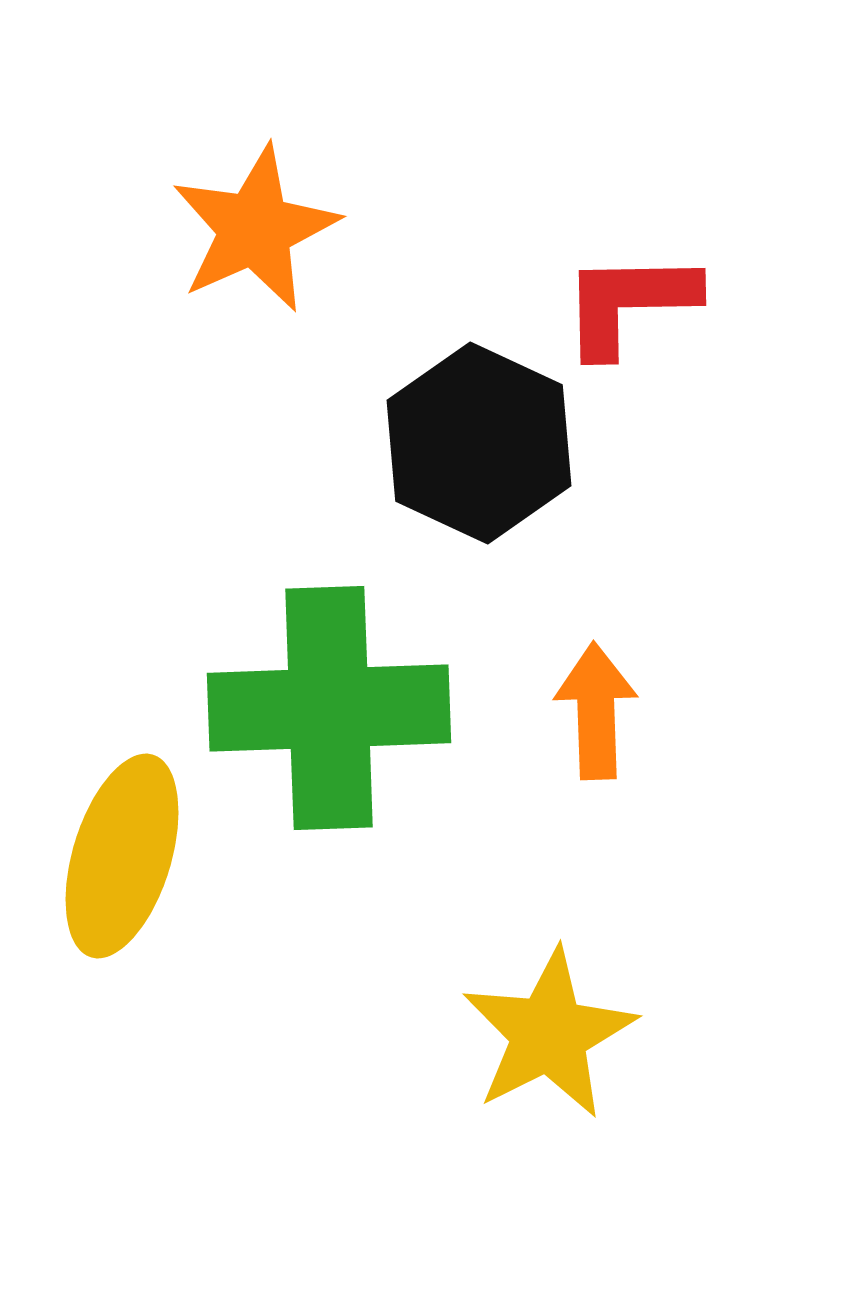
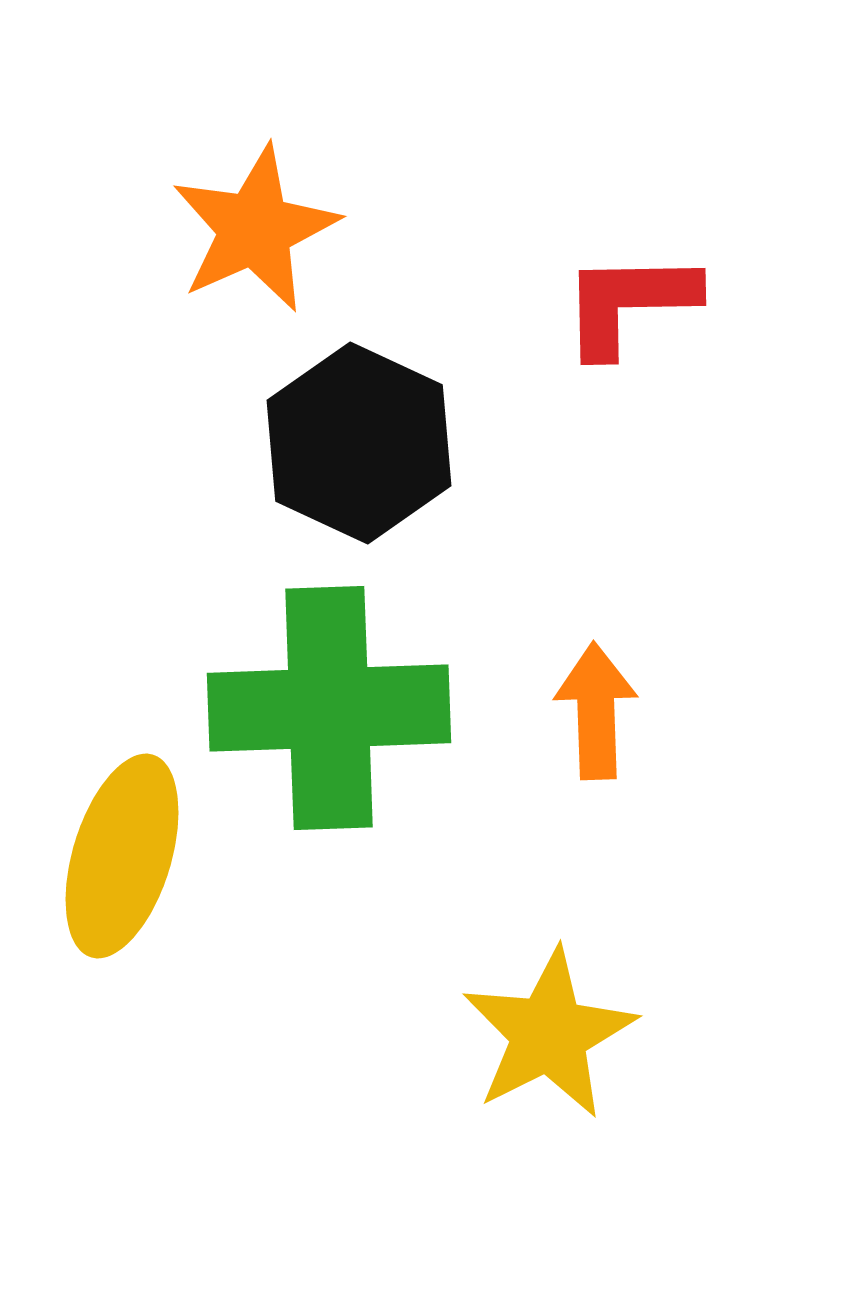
black hexagon: moved 120 px left
